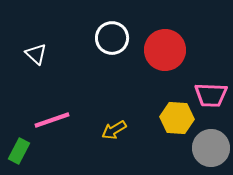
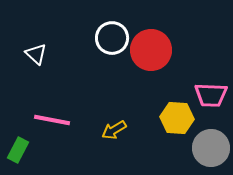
red circle: moved 14 px left
pink line: rotated 30 degrees clockwise
green rectangle: moved 1 px left, 1 px up
